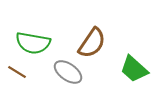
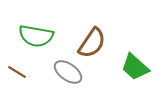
green semicircle: moved 3 px right, 7 px up
green trapezoid: moved 1 px right, 2 px up
